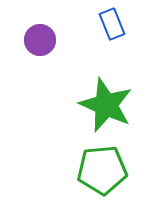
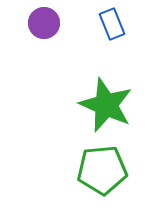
purple circle: moved 4 px right, 17 px up
